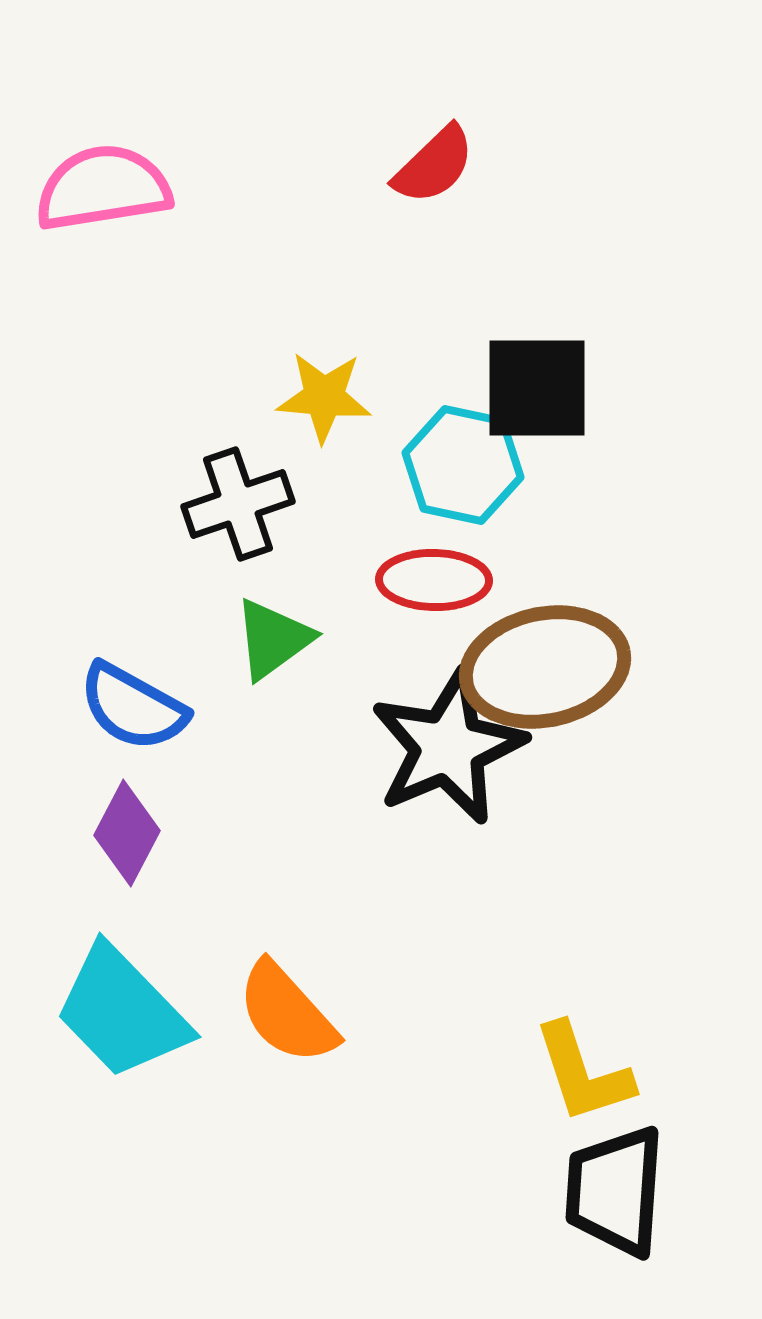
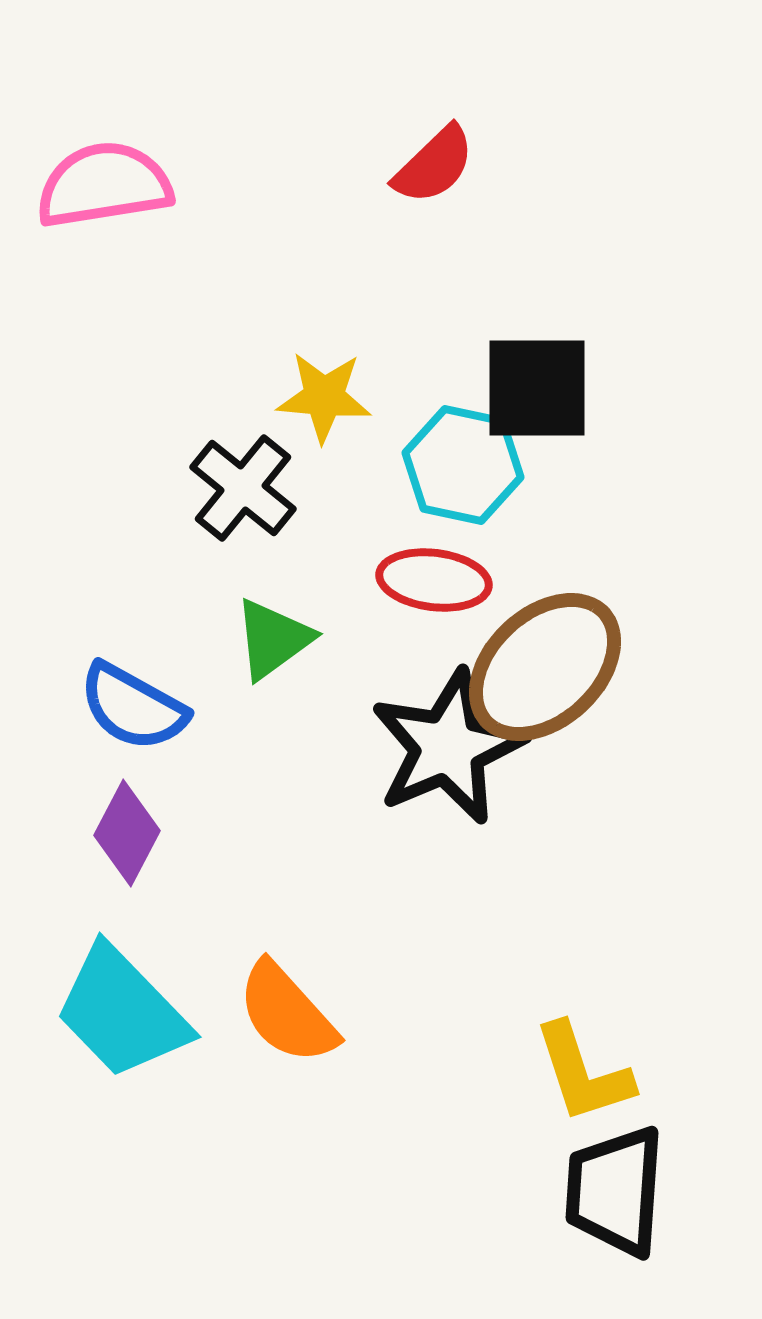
pink semicircle: moved 1 px right, 3 px up
black cross: moved 5 px right, 16 px up; rotated 32 degrees counterclockwise
red ellipse: rotated 6 degrees clockwise
brown ellipse: rotated 31 degrees counterclockwise
